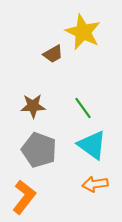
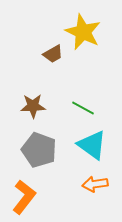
green line: rotated 25 degrees counterclockwise
